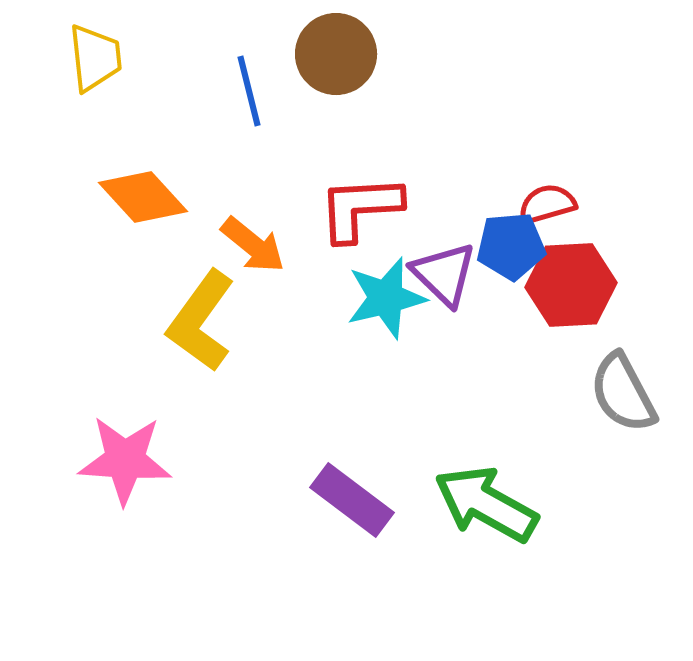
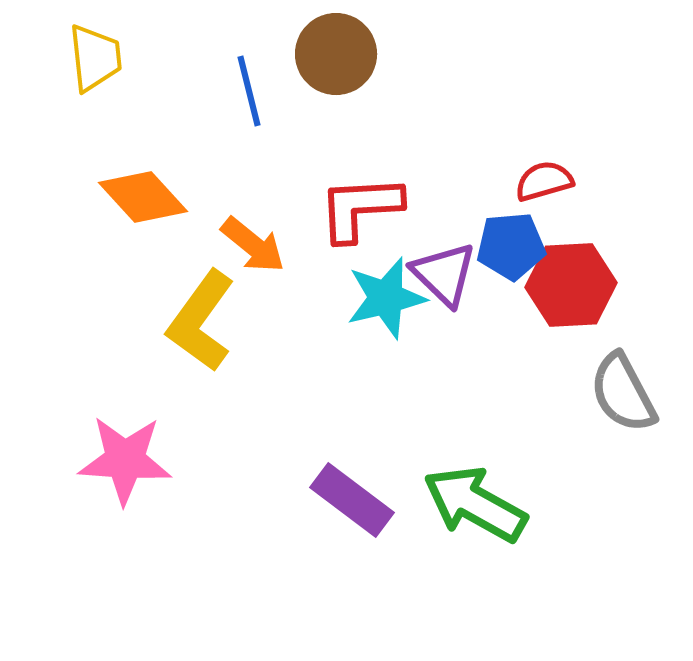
red semicircle: moved 3 px left, 23 px up
green arrow: moved 11 px left
